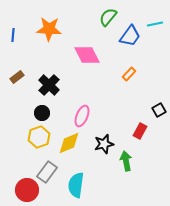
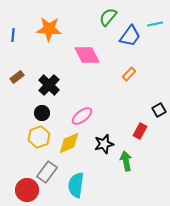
pink ellipse: rotated 30 degrees clockwise
